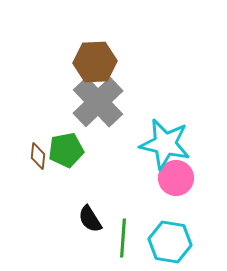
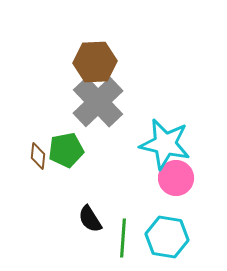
cyan hexagon: moved 3 px left, 5 px up
